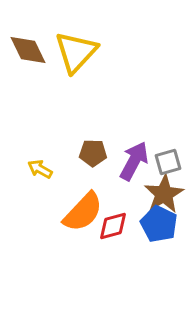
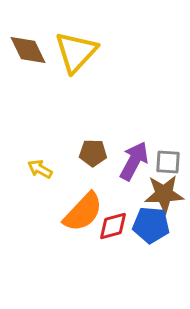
gray square: rotated 20 degrees clockwise
brown star: rotated 27 degrees clockwise
blue pentagon: moved 8 px left, 1 px down; rotated 21 degrees counterclockwise
